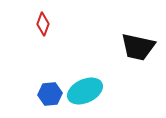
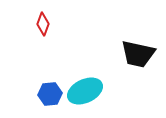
black trapezoid: moved 7 px down
